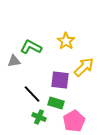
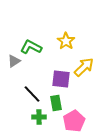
gray triangle: rotated 24 degrees counterclockwise
purple square: moved 1 px right, 1 px up
green rectangle: rotated 63 degrees clockwise
green cross: rotated 24 degrees counterclockwise
